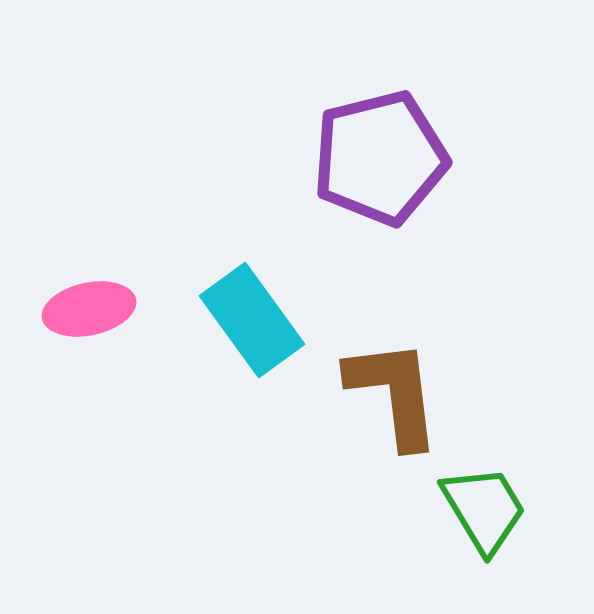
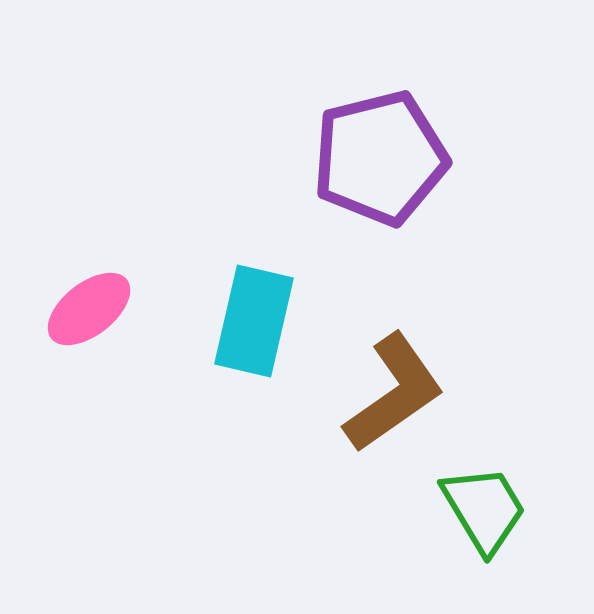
pink ellipse: rotated 26 degrees counterclockwise
cyan rectangle: moved 2 px right, 1 px down; rotated 49 degrees clockwise
brown L-shape: rotated 62 degrees clockwise
